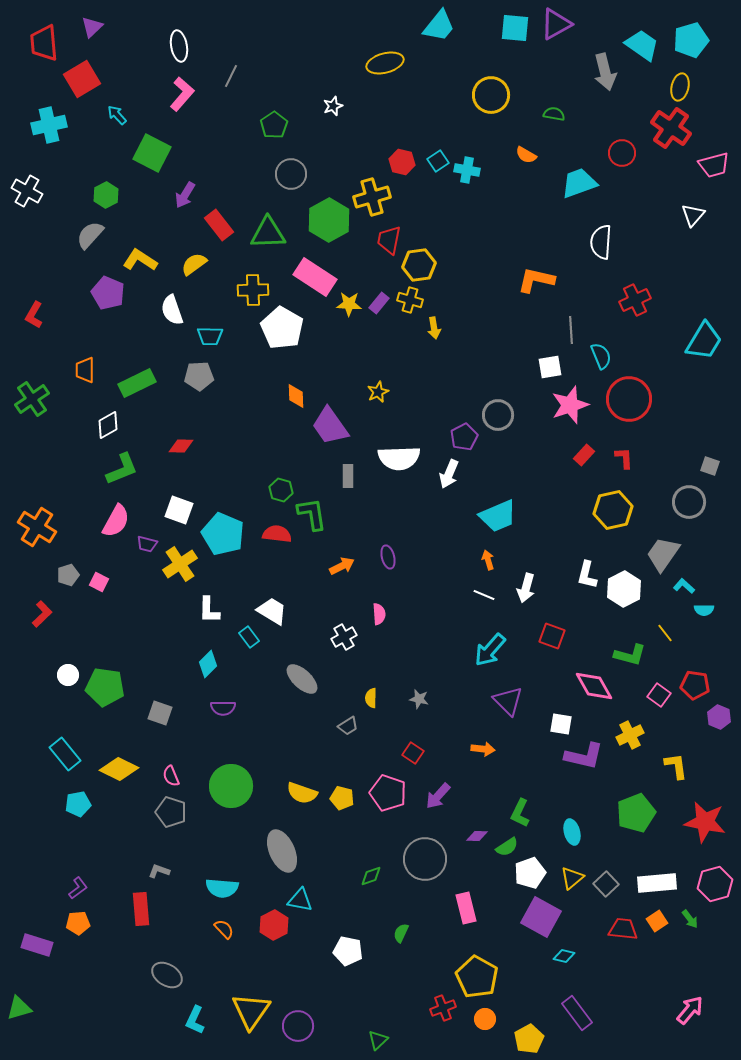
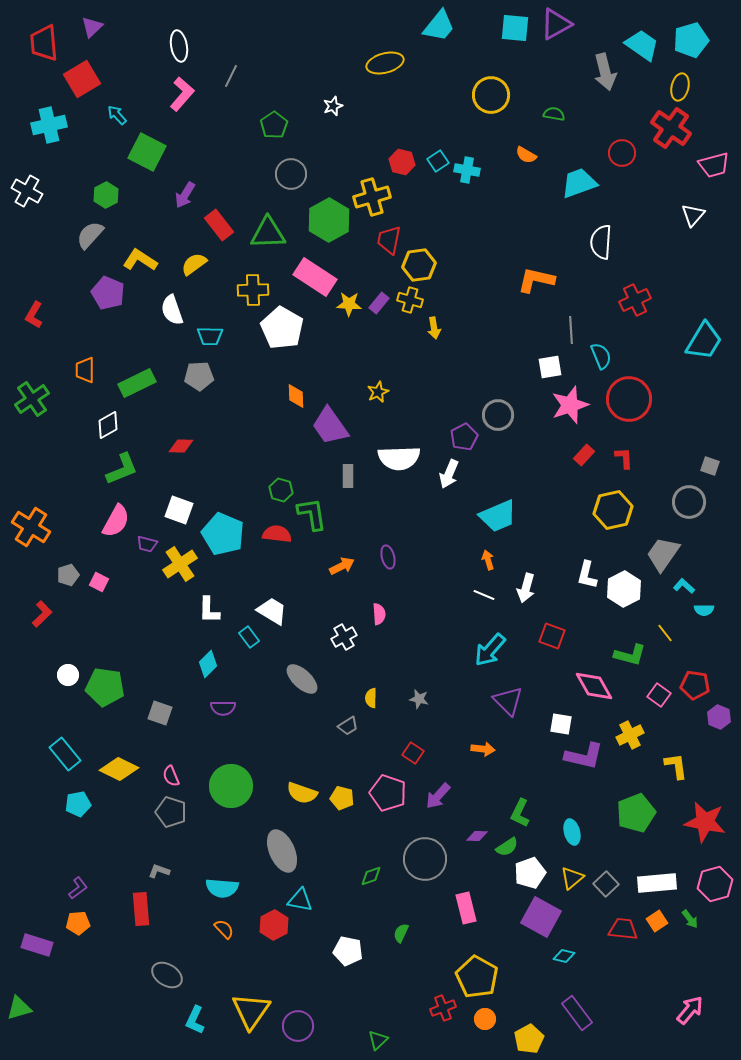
green square at (152, 153): moved 5 px left, 1 px up
orange cross at (37, 527): moved 6 px left
